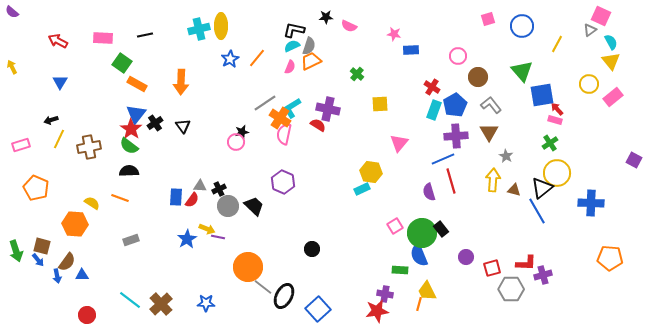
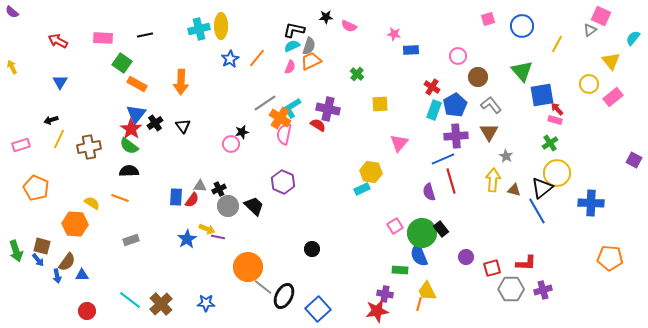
cyan semicircle at (611, 42): moved 22 px right, 4 px up; rotated 112 degrees counterclockwise
pink circle at (236, 142): moved 5 px left, 2 px down
purple cross at (543, 275): moved 15 px down
red circle at (87, 315): moved 4 px up
